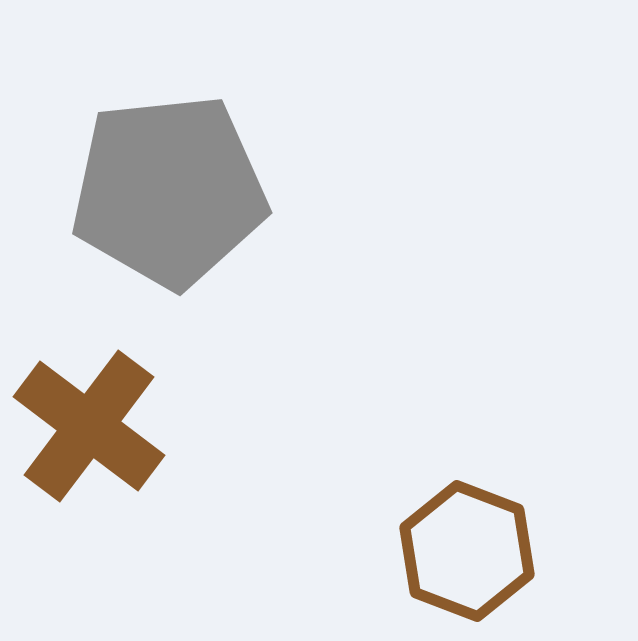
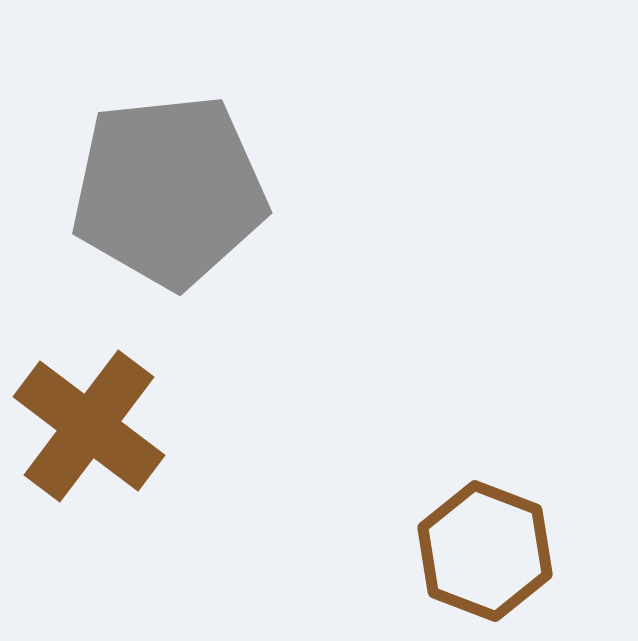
brown hexagon: moved 18 px right
